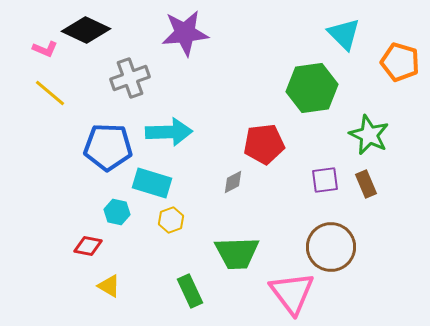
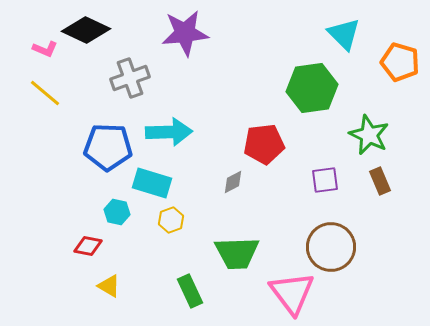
yellow line: moved 5 px left
brown rectangle: moved 14 px right, 3 px up
